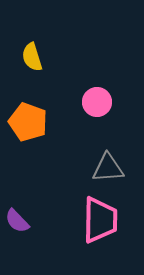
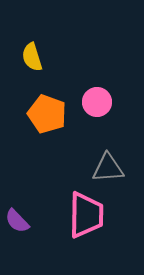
orange pentagon: moved 19 px right, 8 px up
pink trapezoid: moved 14 px left, 5 px up
